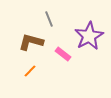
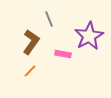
brown L-shape: rotated 110 degrees clockwise
pink rectangle: rotated 28 degrees counterclockwise
